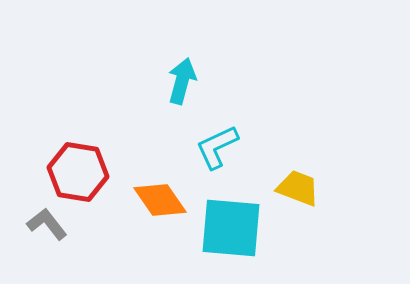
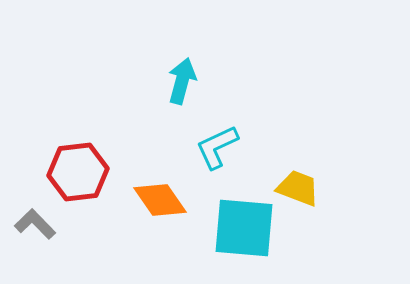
red hexagon: rotated 16 degrees counterclockwise
gray L-shape: moved 12 px left; rotated 6 degrees counterclockwise
cyan square: moved 13 px right
